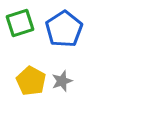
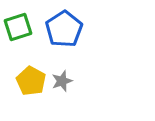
green square: moved 2 px left, 4 px down
